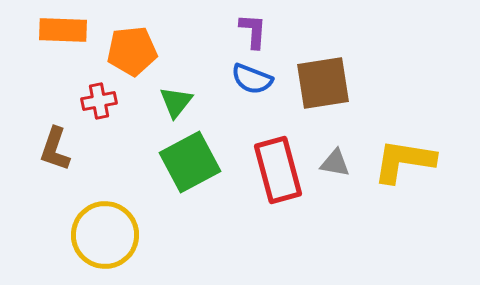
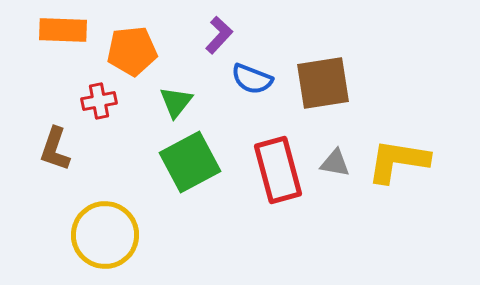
purple L-shape: moved 34 px left, 4 px down; rotated 39 degrees clockwise
yellow L-shape: moved 6 px left
